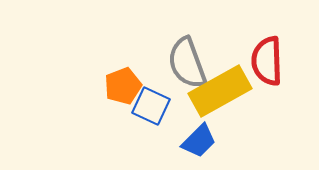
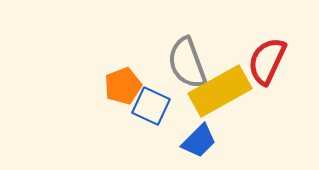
red semicircle: rotated 27 degrees clockwise
